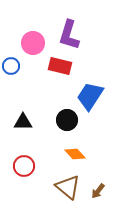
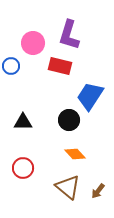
black circle: moved 2 px right
red circle: moved 1 px left, 2 px down
